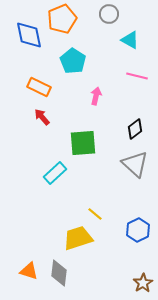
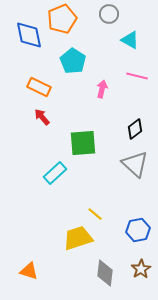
pink arrow: moved 6 px right, 7 px up
blue hexagon: rotated 15 degrees clockwise
gray diamond: moved 46 px right
brown star: moved 2 px left, 14 px up
